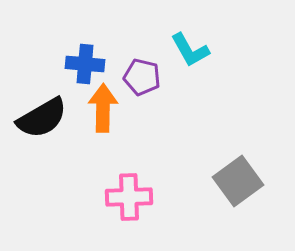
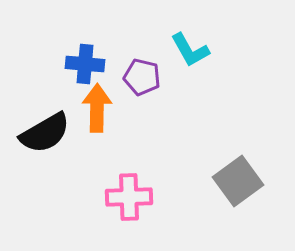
orange arrow: moved 6 px left
black semicircle: moved 3 px right, 15 px down
